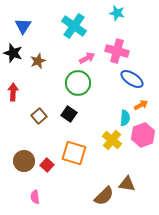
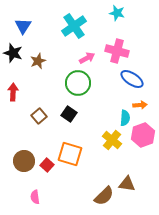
cyan cross: rotated 20 degrees clockwise
orange arrow: moved 1 px left; rotated 24 degrees clockwise
orange square: moved 4 px left, 1 px down
